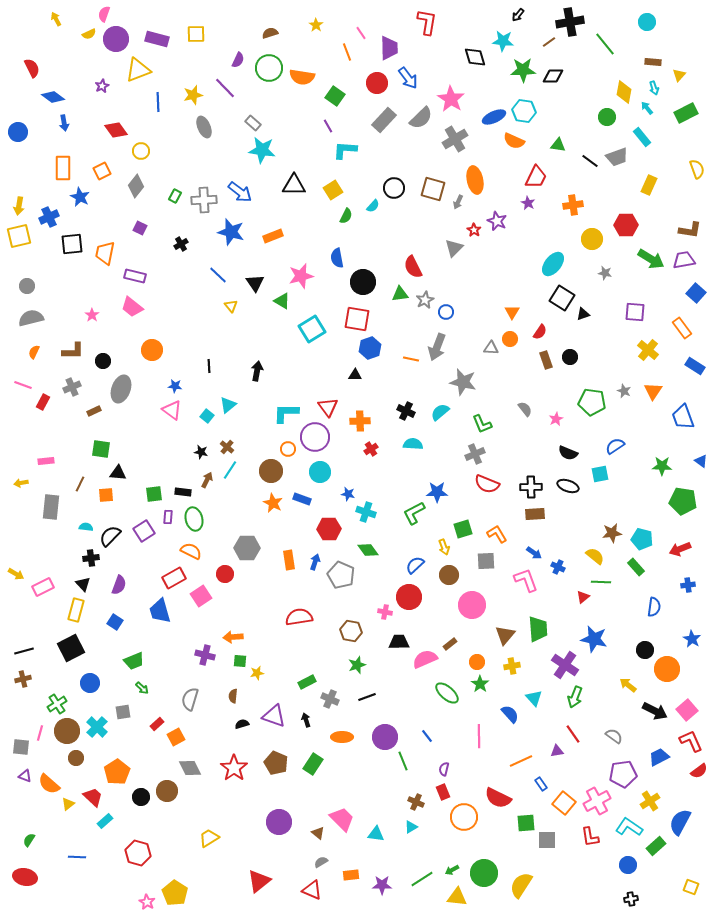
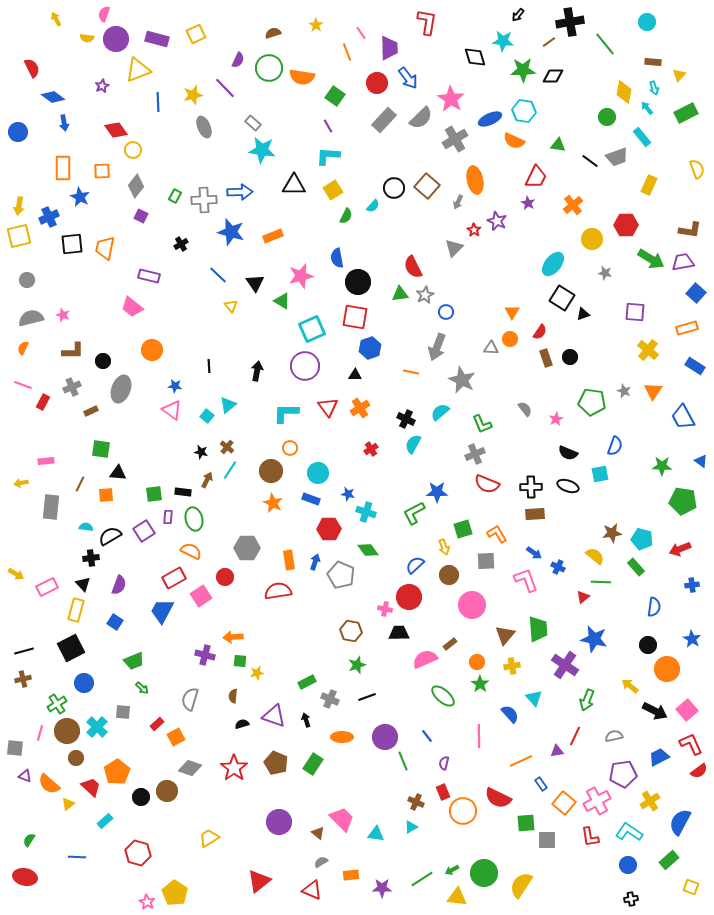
brown semicircle at (270, 33): moved 3 px right
yellow semicircle at (89, 34): moved 2 px left, 4 px down; rotated 32 degrees clockwise
yellow square at (196, 34): rotated 24 degrees counterclockwise
blue ellipse at (494, 117): moved 4 px left, 2 px down
cyan L-shape at (345, 150): moved 17 px left, 6 px down
yellow circle at (141, 151): moved 8 px left, 1 px up
orange square at (102, 171): rotated 24 degrees clockwise
brown square at (433, 189): moved 6 px left, 3 px up; rotated 25 degrees clockwise
blue arrow at (240, 192): rotated 40 degrees counterclockwise
orange cross at (573, 205): rotated 30 degrees counterclockwise
purple square at (140, 228): moved 1 px right, 12 px up
orange trapezoid at (105, 253): moved 5 px up
purple trapezoid at (684, 260): moved 1 px left, 2 px down
purple rectangle at (135, 276): moved 14 px right
black circle at (363, 282): moved 5 px left
gray circle at (27, 286): moved 6 px up
gray star at (425, 300): moved 5 px up
pink star at (92, 315): moved 29 px left; rotated 16 degrees counterclockwise
red square at (357, 319): moved 2 px left, 2 px up
orange rectangle at (682, 328): moved 5 px right; rotated 70 degrees counterclockwise
cyan square at (312, 329): rotated 8 degrees clockwise
orange semicircle at (34, 352): moved 11 px left, 4 px up
orange line at (411, 359): moved 13 px down
brown rectangle at (546, 360): moved 2 px up
gray star at (463, 382): moved 1 px left, 2 px up; rotated 12 degrees clockwise
brown rectangle at (94, 411): moved 3 px left
black cross at (406, 411): moved 8 px down
blue trapezoid at (683, 417): rotated 8 degrees counterclockwise
orange cross at (360, 421): moved 13 px up; rotated 30 degrees counterclockwise
purple circle at (315, 437): moved 10 px left, 71 px up
cyan semicircle at (413, 444): rotated 66 degrees counterclockwise
blue semicircle at (615, 446): rotated 144 degrees clockwise
orange circle at (288, 449): moved 2 px right, 1 px up
cyan circle at (320, 472): moved 2 px left, 1 px down
blue rectangle at (302, 499): moved 9 px right
black semicircle at (110, 536): rotated 15 degrees clockwise
red circle at (225, 574): moved 3 px down
blue cross at (688, 585): moved 4 px right
pink rectangle at (43, 587): moved 4 px right
blue trapezoid at (160, 611): moved 2 px right; rotated 44 degrees clockwise
pink cross at (385, 612): moved 3 px up
red semicircle at (299, 617): moved 21 px left, 26 px up
black trapezoid at (399, 642): moved 9 px up
black circle at (645, 650): moved 3 px right, 5 px up
blue circle at (90, 683): moved 6 px left
yellow arrow at (628, 685): moved 2 px right, 1 px down
green ellipse at (447, 693): moved 4 px left, 3 px down
green arrow at (575, 697): moved 12 px right, 3 px down
gray square at (123, 712): rotated 14 degrees clockwise
red line at (573, 734): moved 2 px right, 2 px down; rotated 60 degrees clockwise
gray semicircle at (614, 736): rotated 48 degrees counterclockwise
red L-shape at (691, 741): moved 3 px down
gray square at (21, 747): moved 6 px left, 1 px down
gray diamond at (190, 768): rotated 45 degrees counterclockwise
purple semicircle at (444, 769): moved 6 px up
red trapezoid at (93, 797): moved 2 px left, 10 px up
orange circle at (464, 817): moved 1 px left, 6 px up
cyan L-shape at (629, 827): moved 5 px down
green rectangle at (656, 846): moved 13 px right, 14 px down
purple star at (382, 885): moved 3 px down
